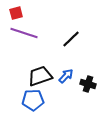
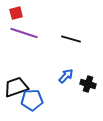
black line: rotated 60 degrees clockwise
black trapezoid: moved 24 px left, 11 px down
blue pentagon: moved 1 px left
